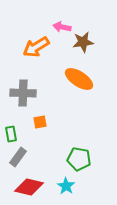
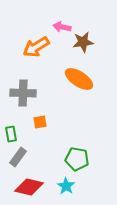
green pentagon: moved 2 px left
